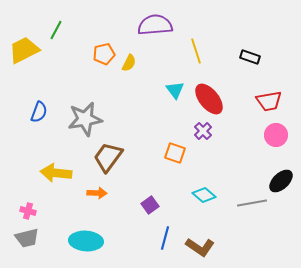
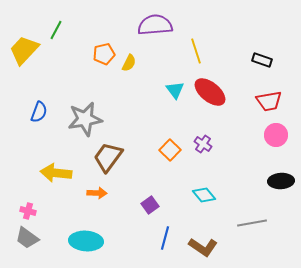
yellow trapezoid: rotated 20 degrees counterclockwise
black rectangle: moved 12 px right, 3 px down
red ellipse: moved 1 px right, 7 px up; rotated 12 degrees counterclockwise
purple cross: moved 13 px down; rotated 12 degrees counterclockwise
orange square: moved 5 px left, 3 px up; rotated 25 degrees clockwise
black ellipse: rotated 40 degrees clockwise
cyan diamond: rotated 10 degrees clockwise
gray line: moved 20 px down
gray trapezoid: rotated 50 degrees clockwise
brown L-shape: moved 3 px right
